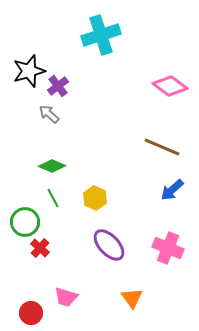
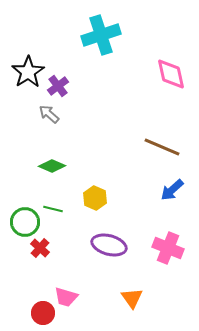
black star: moved 1 px left, 1 px down; rotated 16 degrees counterclockwise
pink diamond: moved 1 px right, 12 px up; rotated 40 degrees clockwise
green line: moved 11 px down; rotated 48 degrees counterclockwise
purple ellipse: rotated 32 degrees counterclockwise
red circle: moved 12 px right
